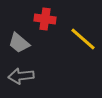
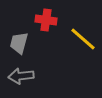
red cross: moved 1 px right, 1 px down
gray trapezoid: rotated 65 degrees clockwise
